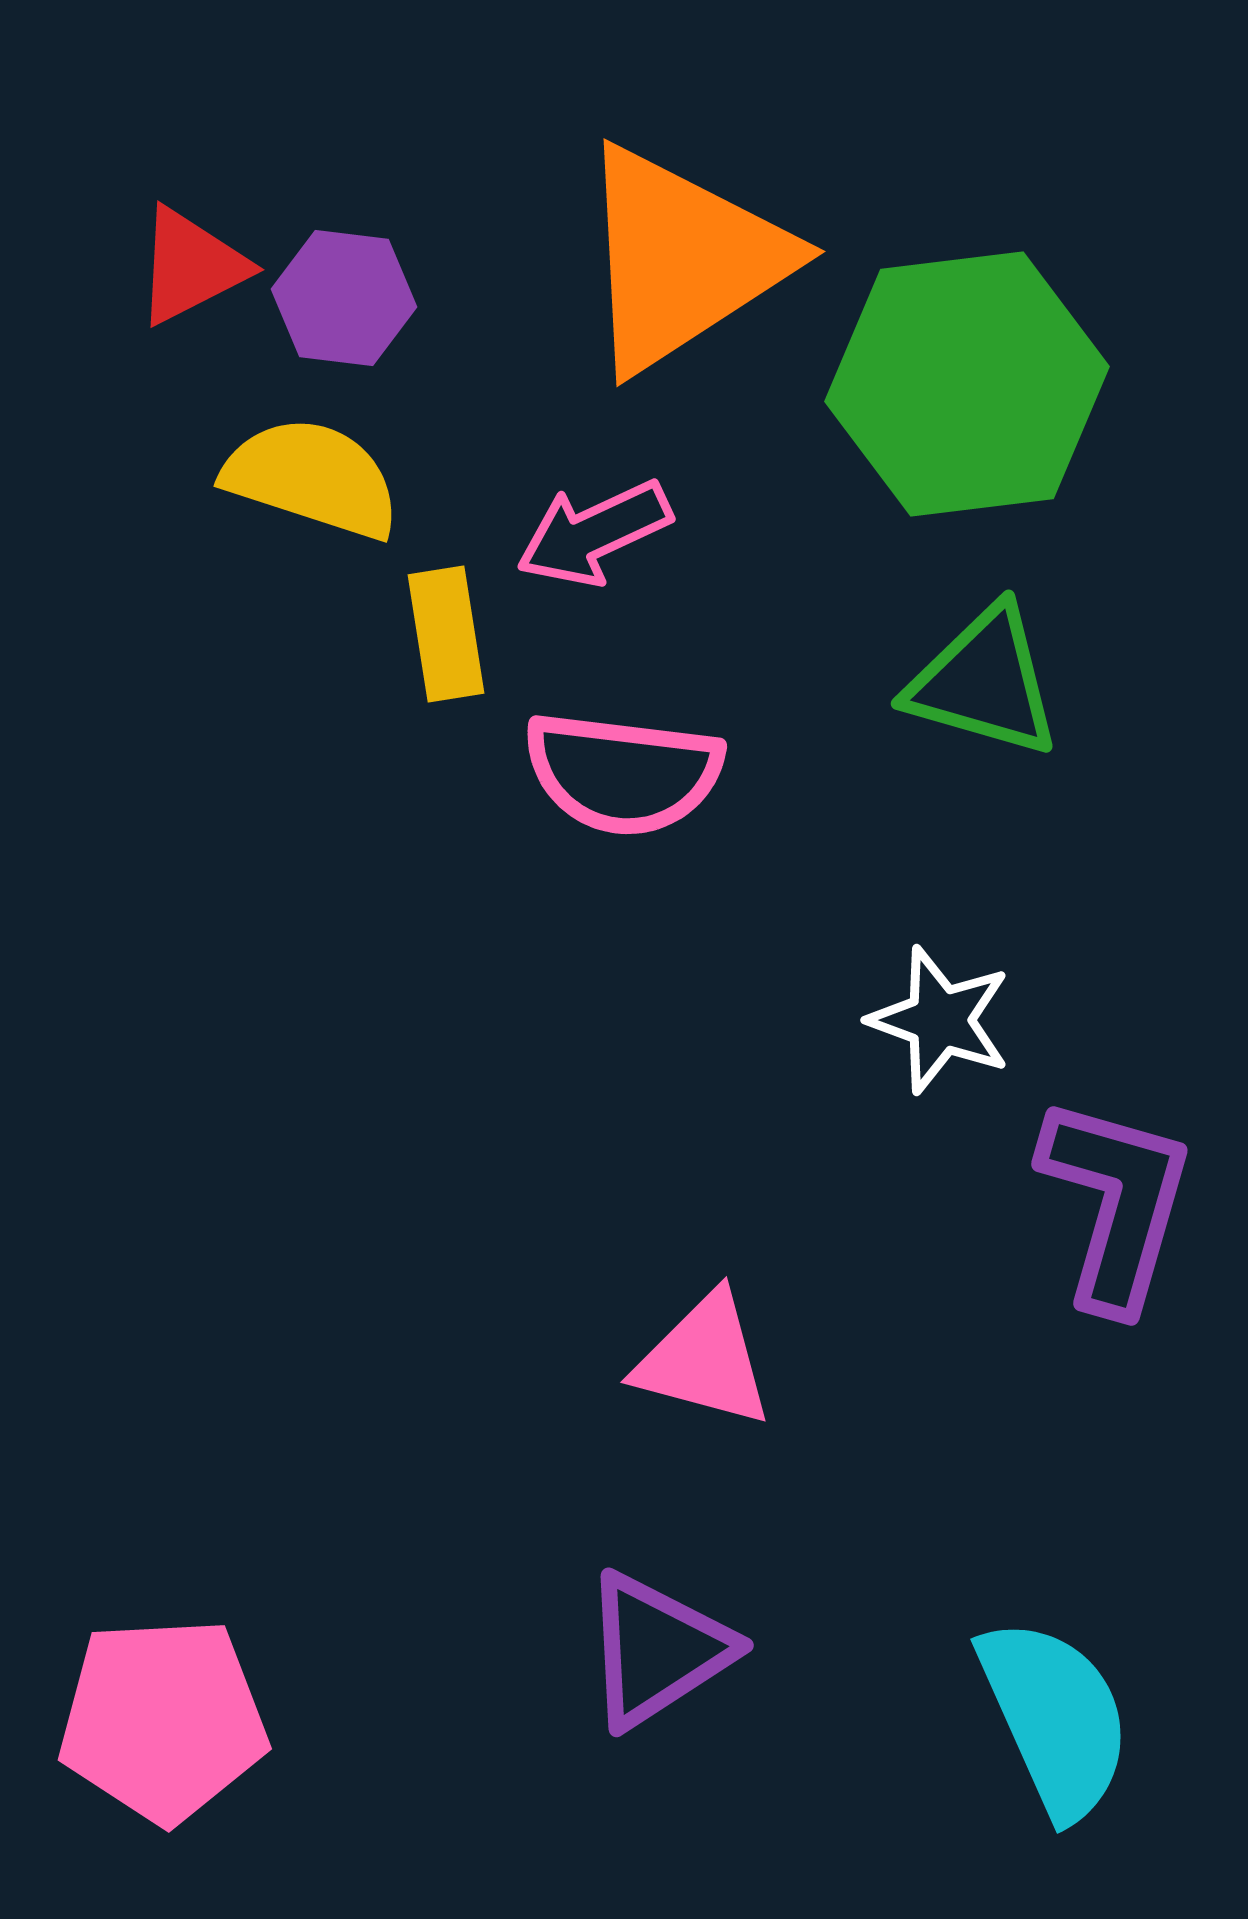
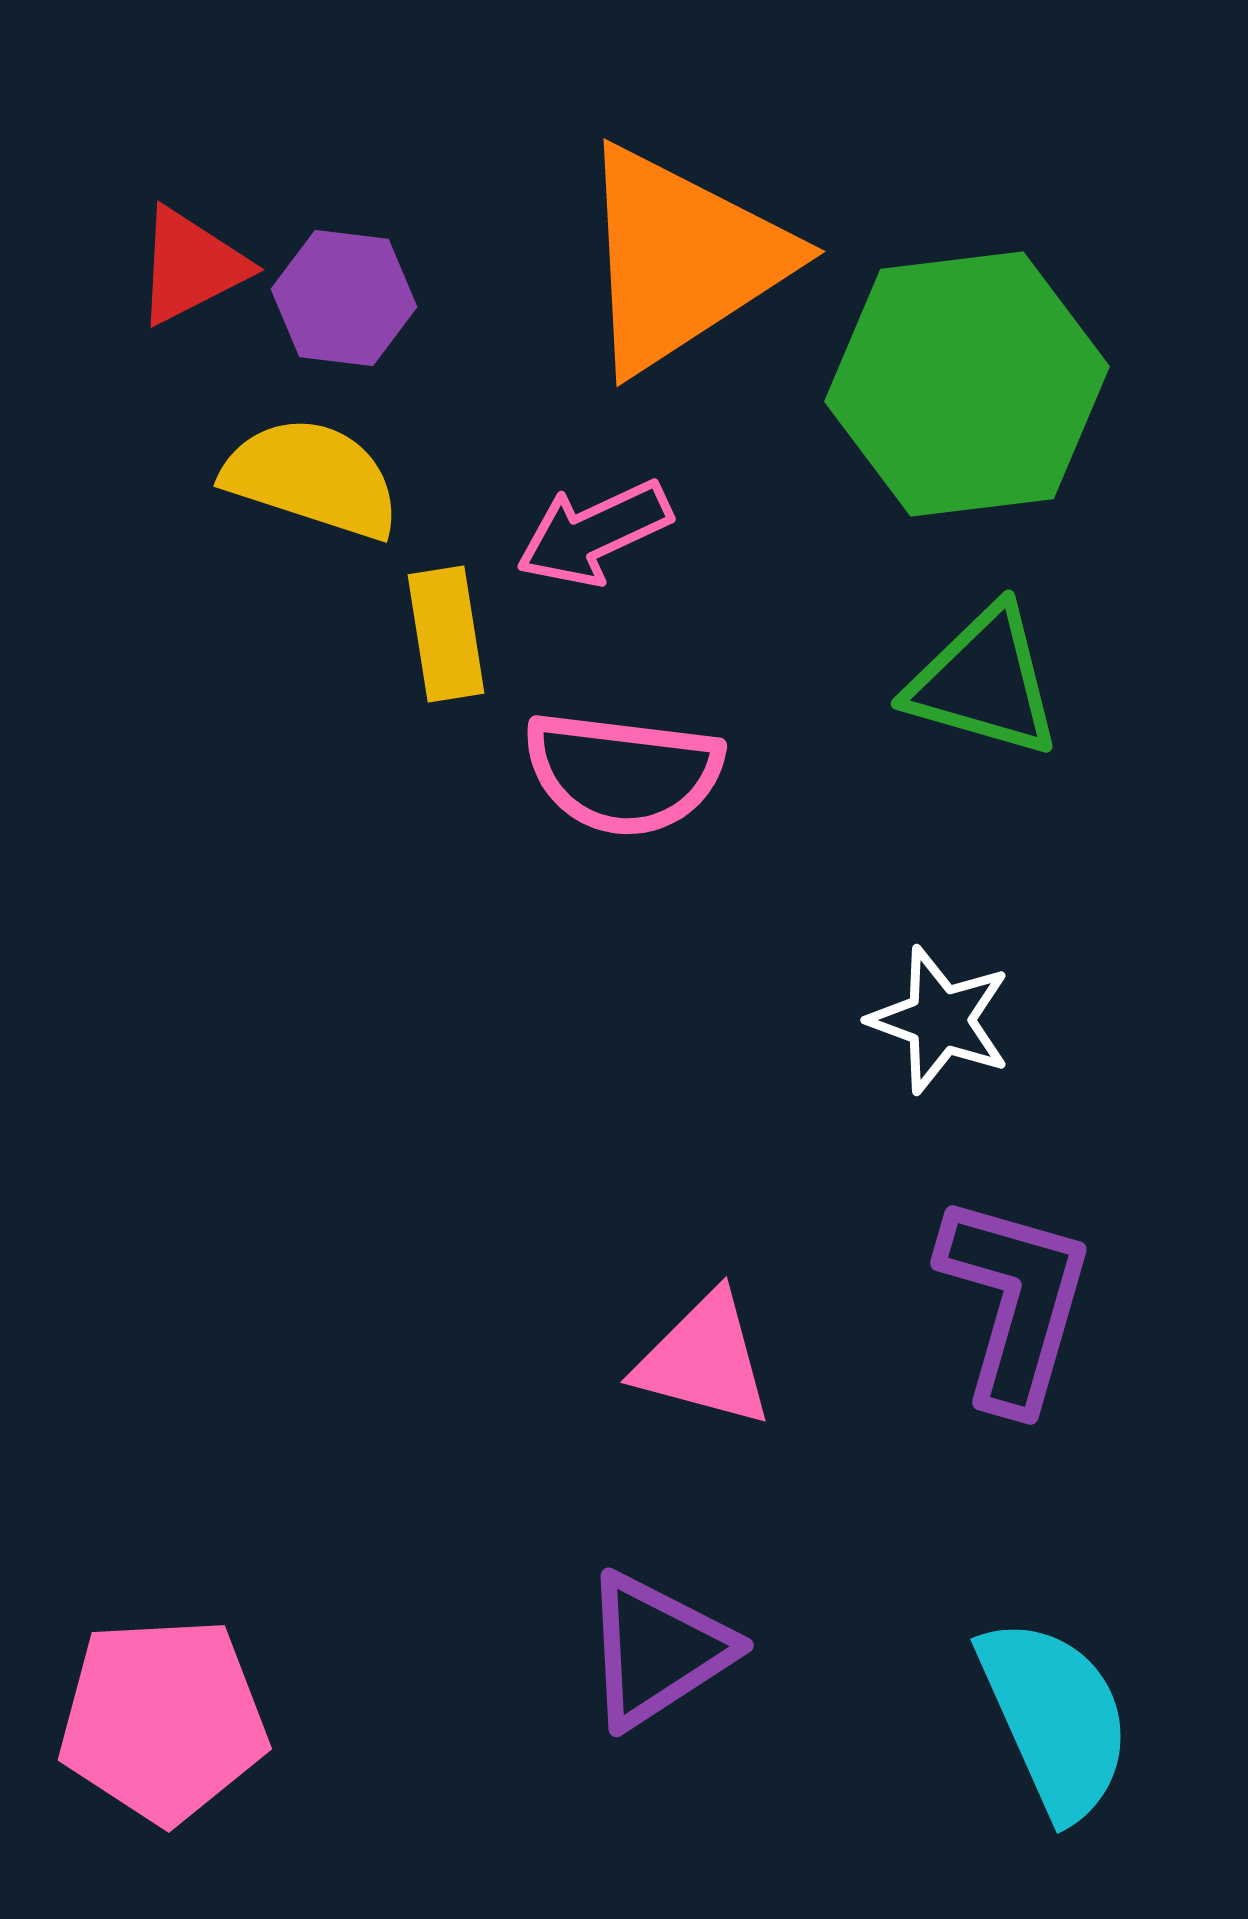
purple L-shape: moved 101 px left, 99 px down
